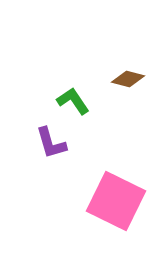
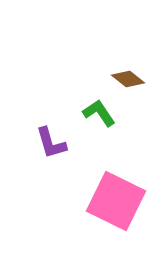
brown diamond: rotated 24 degrees clockwise
green L-shape: moved 26 px right, 12 px down
